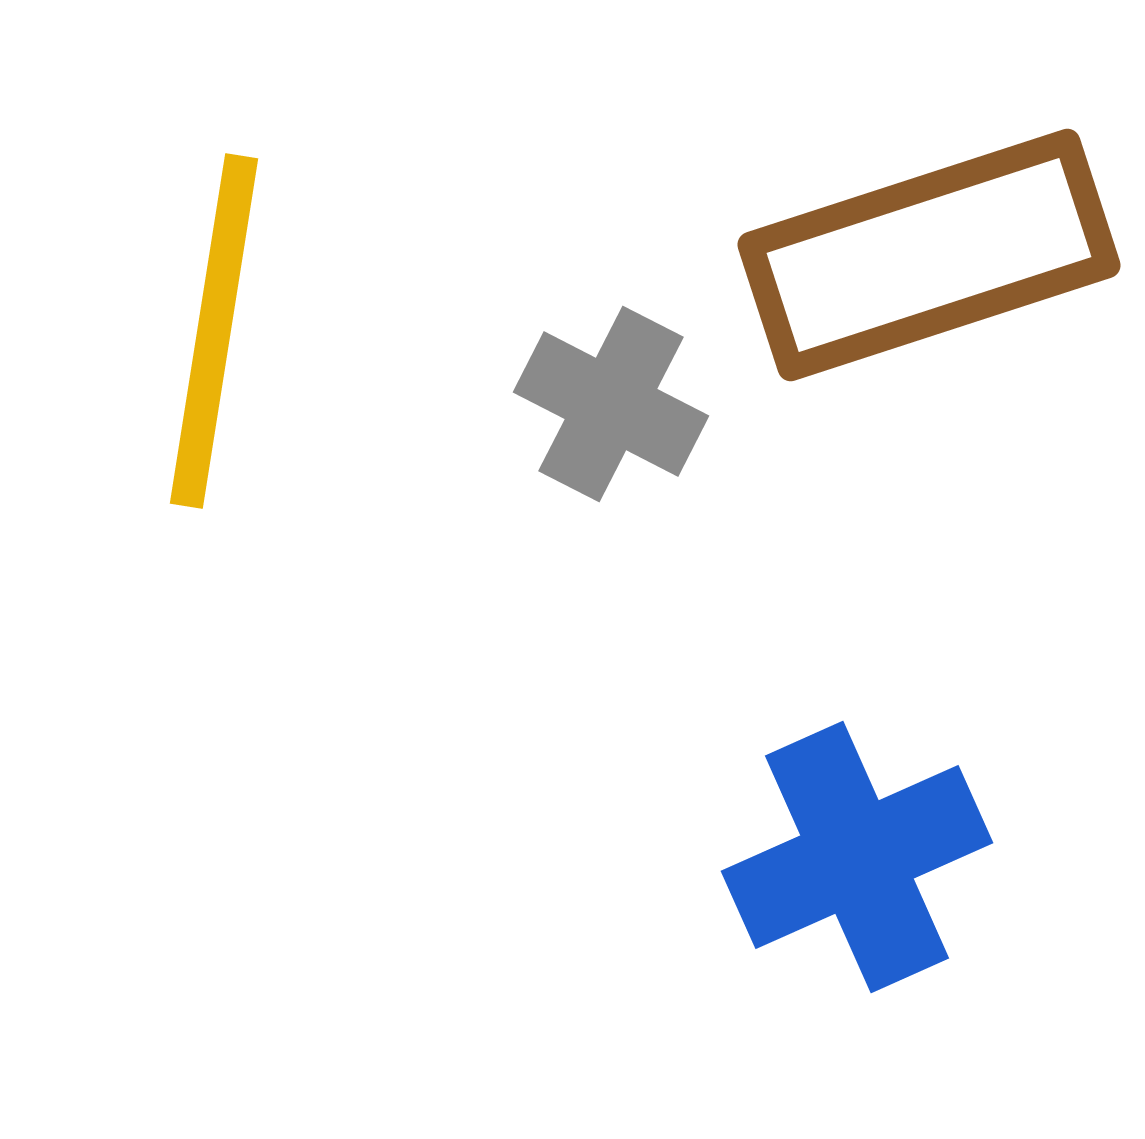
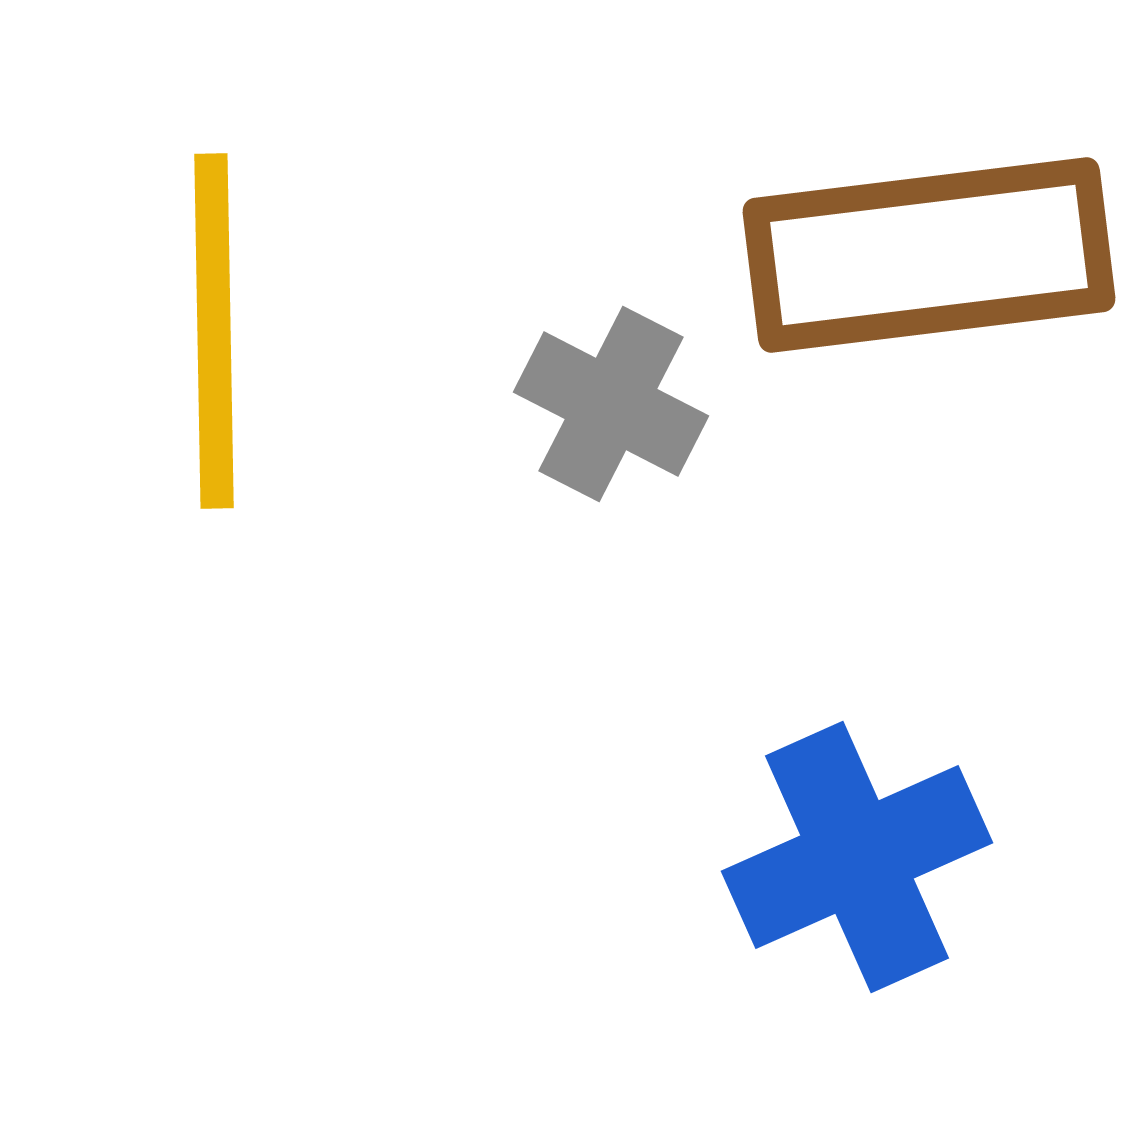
brown rectangle: rotated 11 degrees clockwise
yellow line: rotated 10 degrees counterclockwise
